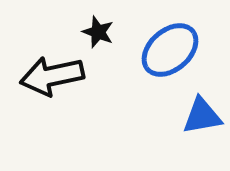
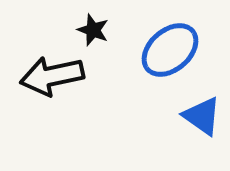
black star: moved 5 px left, 2 px up
blue triangle: rotated 45 degrees clockwise
